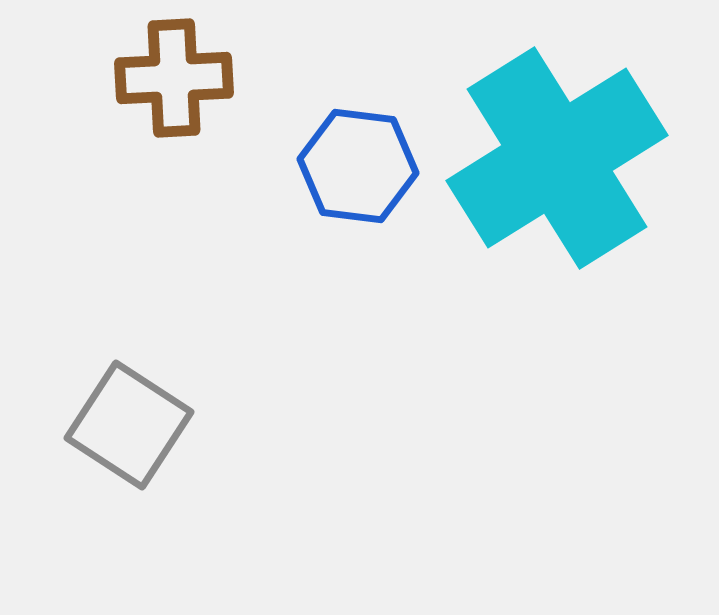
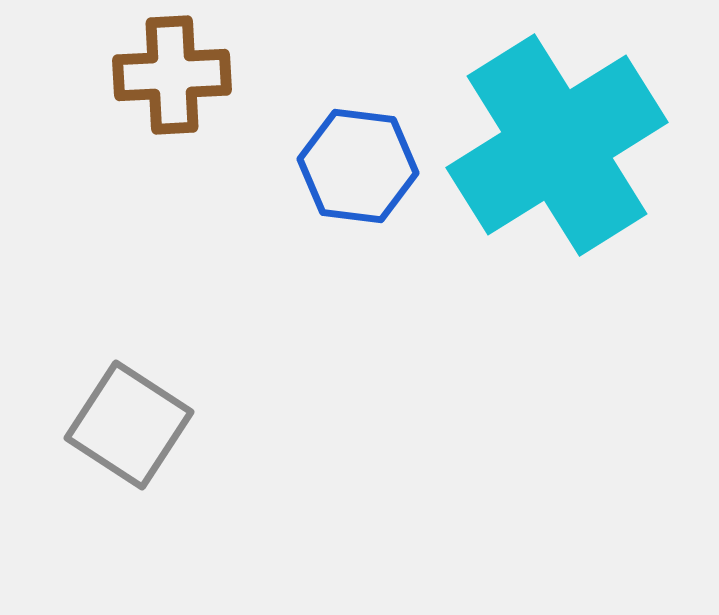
brown cross: moved 2 px left, 3 px up
cyan cross: moved 13 px up
